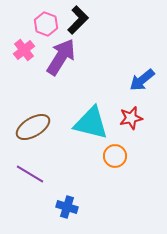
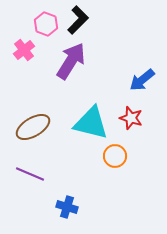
purple arrow: moved 10 px right, 4 px down
red star: rotated 30 degrees clockwise
purple line: rotated 8 degrees counterclockwise
